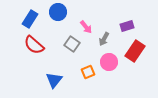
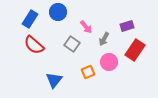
red rectangle: moved 1 px up
